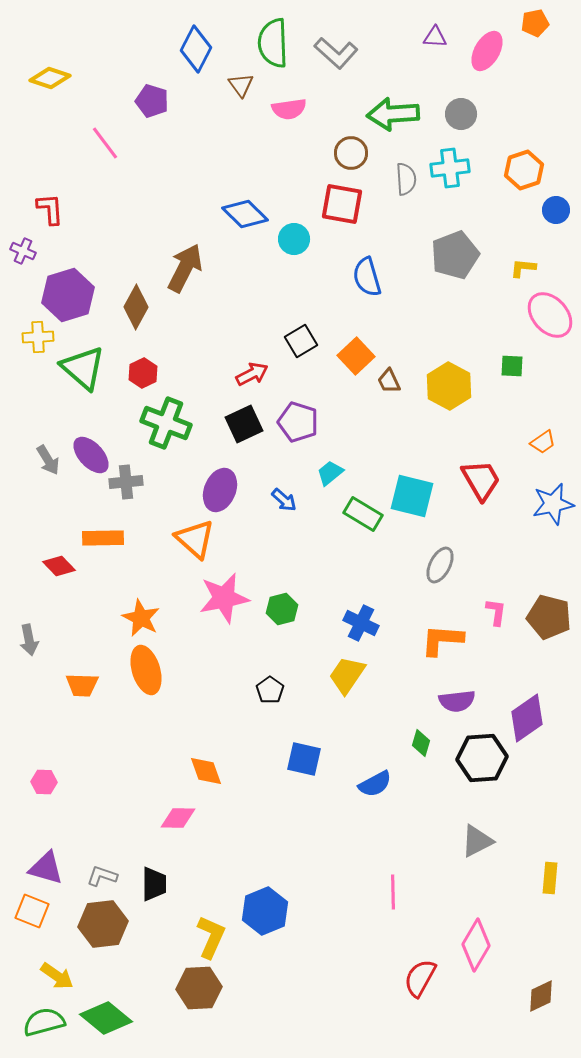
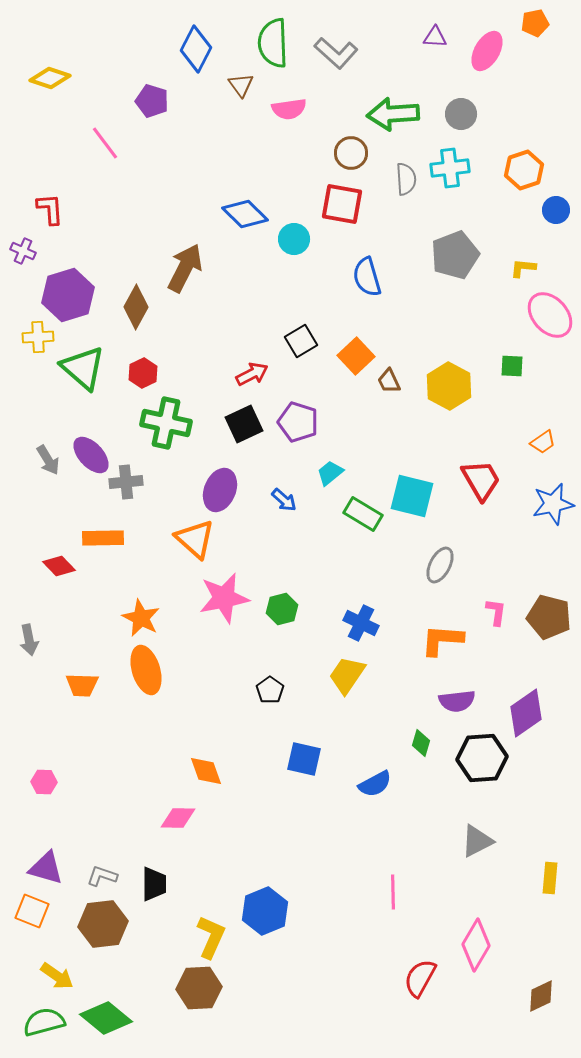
green cross at (166, 423): rotated 9 degrees counterclockwise
purple diamond at (527, 718): moved 1 px left, 5 px up
